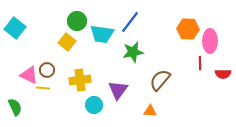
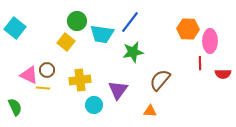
yellow square: moved 1 px left
